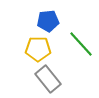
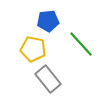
yellow pentagon: moved 5 px left; rotated 10 degrees clockwise
